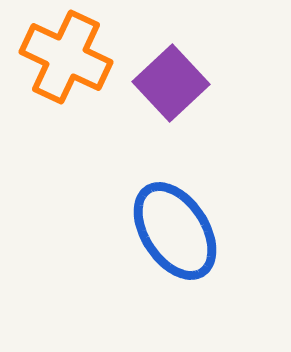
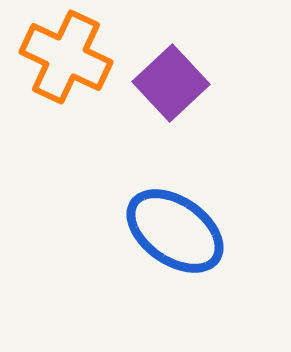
blue ellipse: rotated 22 degrees counterclockwise
